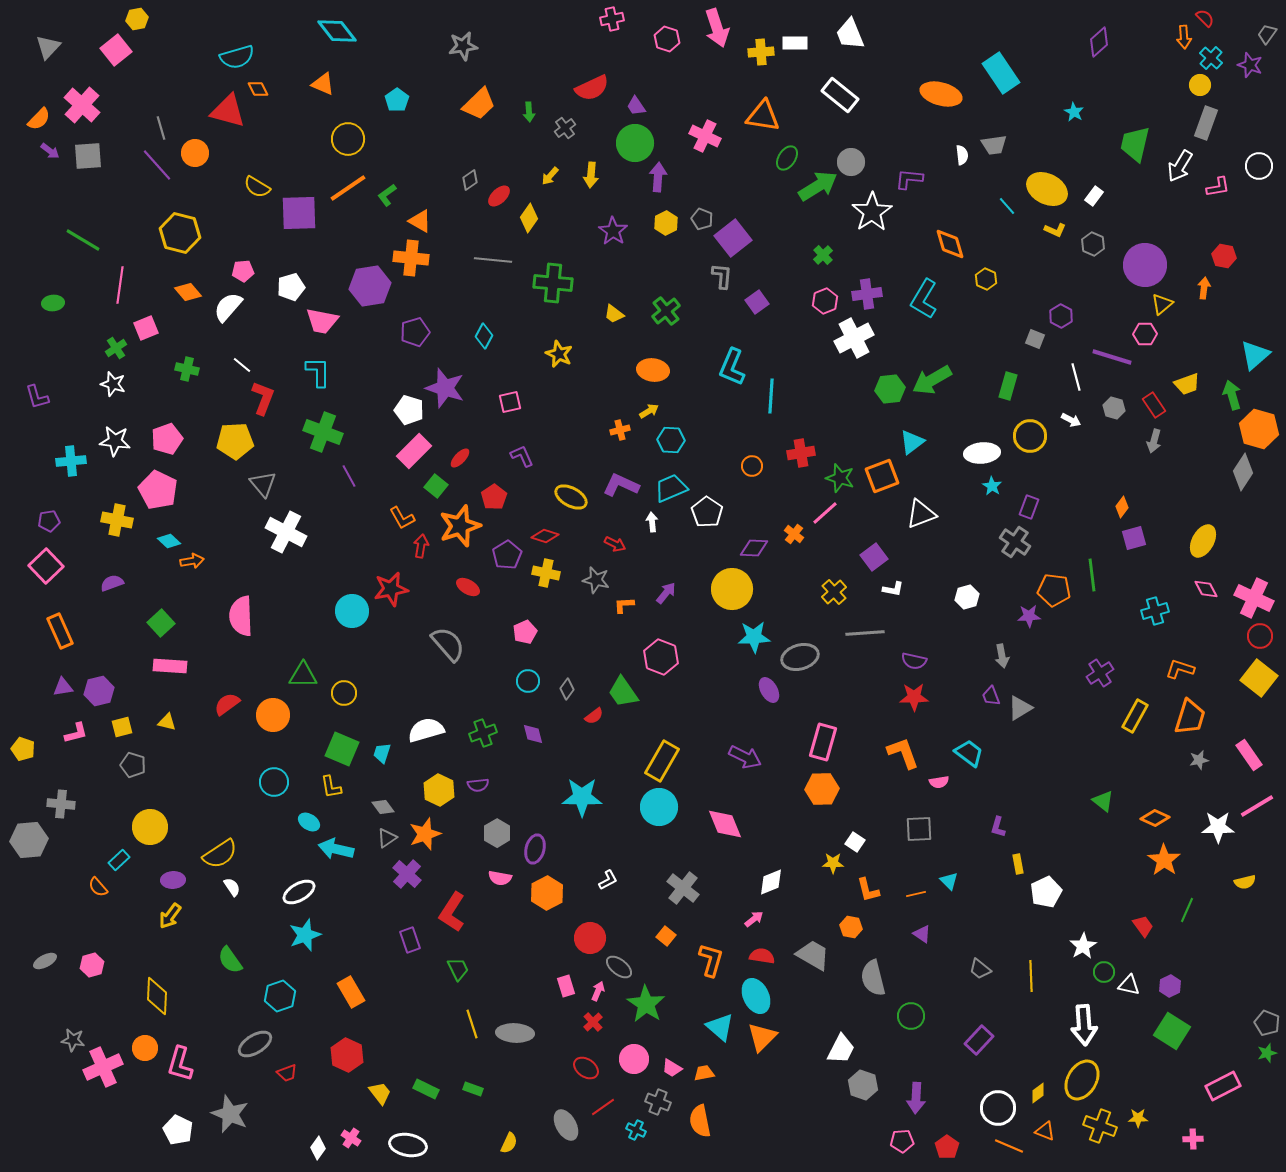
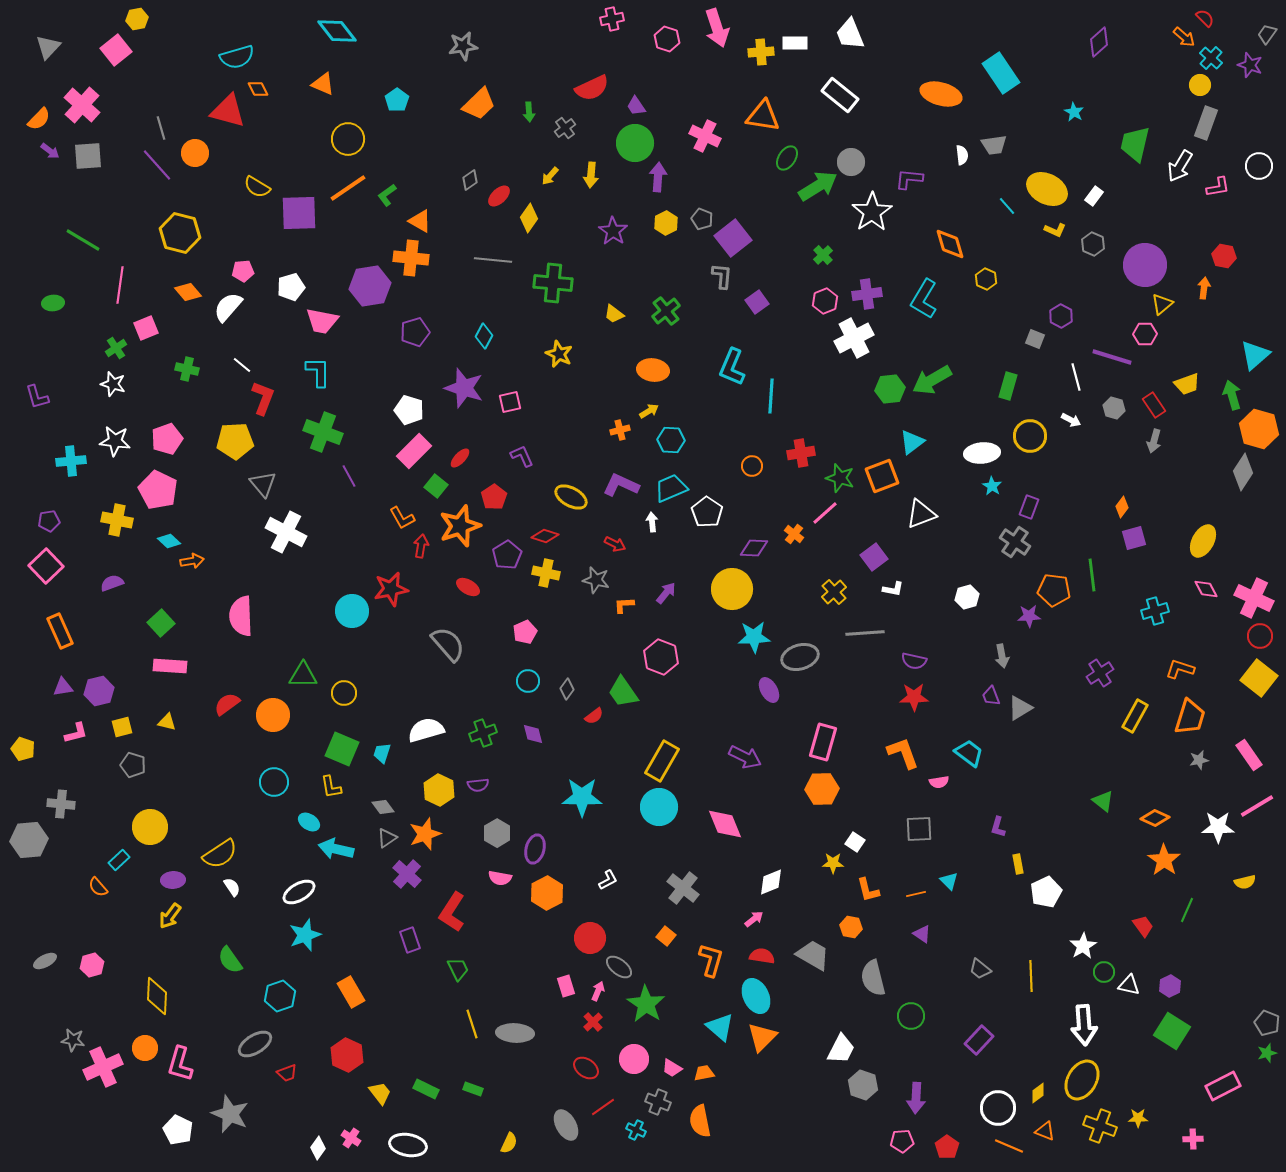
orange arrow at (1184, 37): rotated 45 degrees counterclockwise
purple star at (445, 388): moved 19 px right
